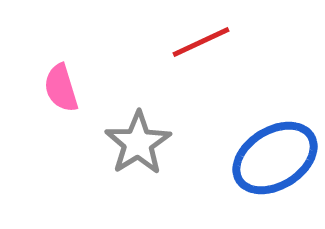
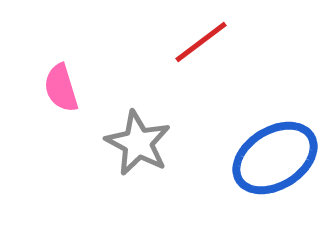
red line: rotated 12 degrees counterclockwise
gray star: rotated 12 degrees counterclockwise
